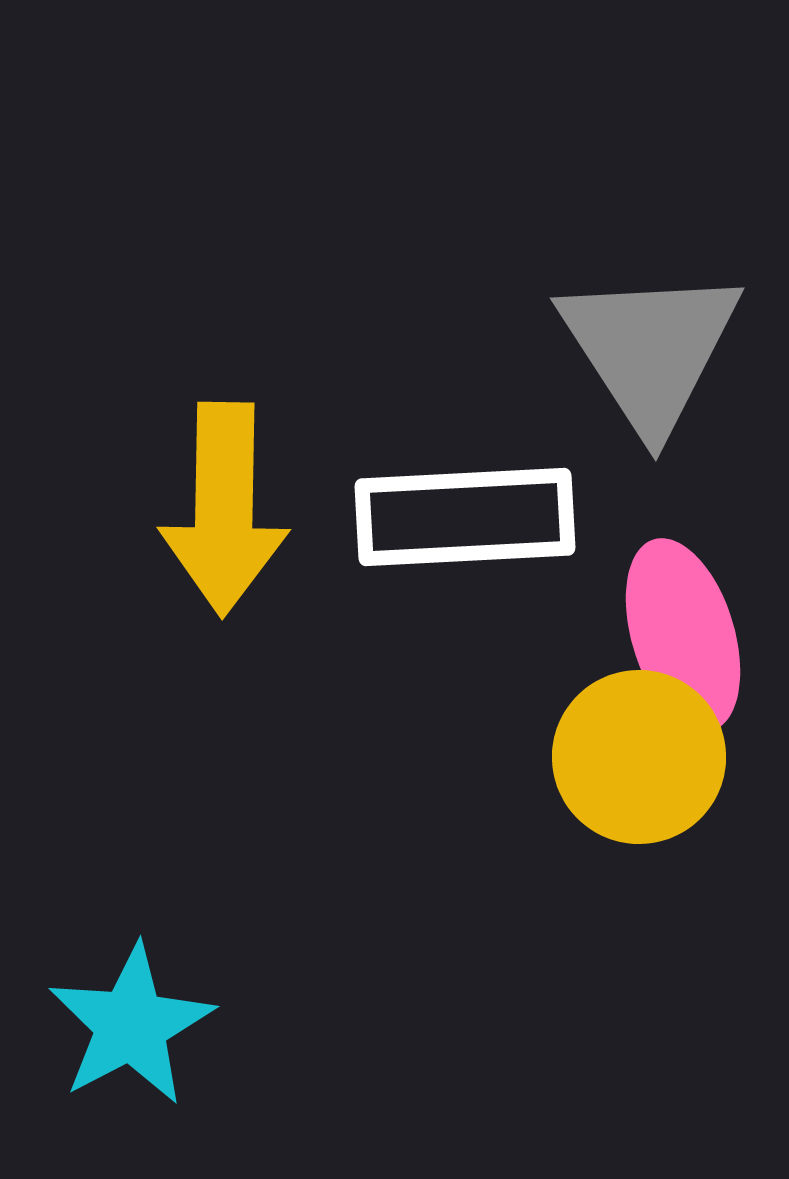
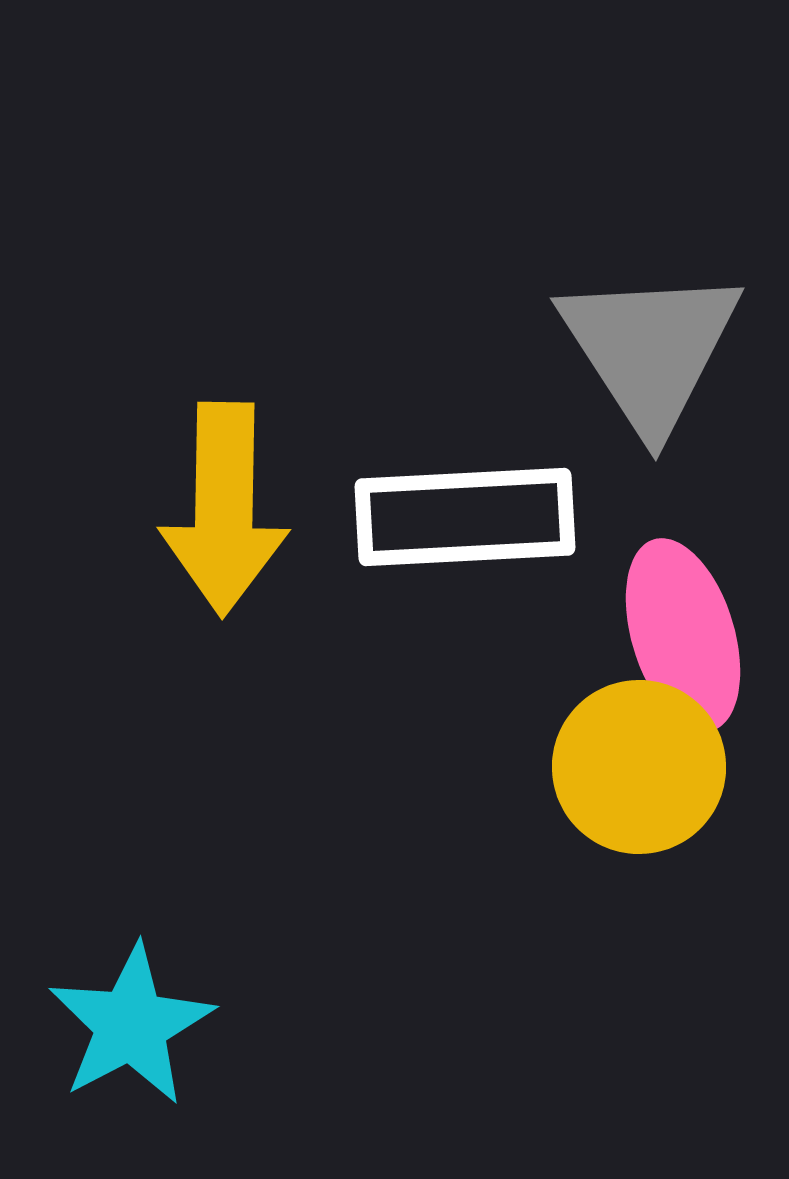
yellow circle: moved 10 px down
